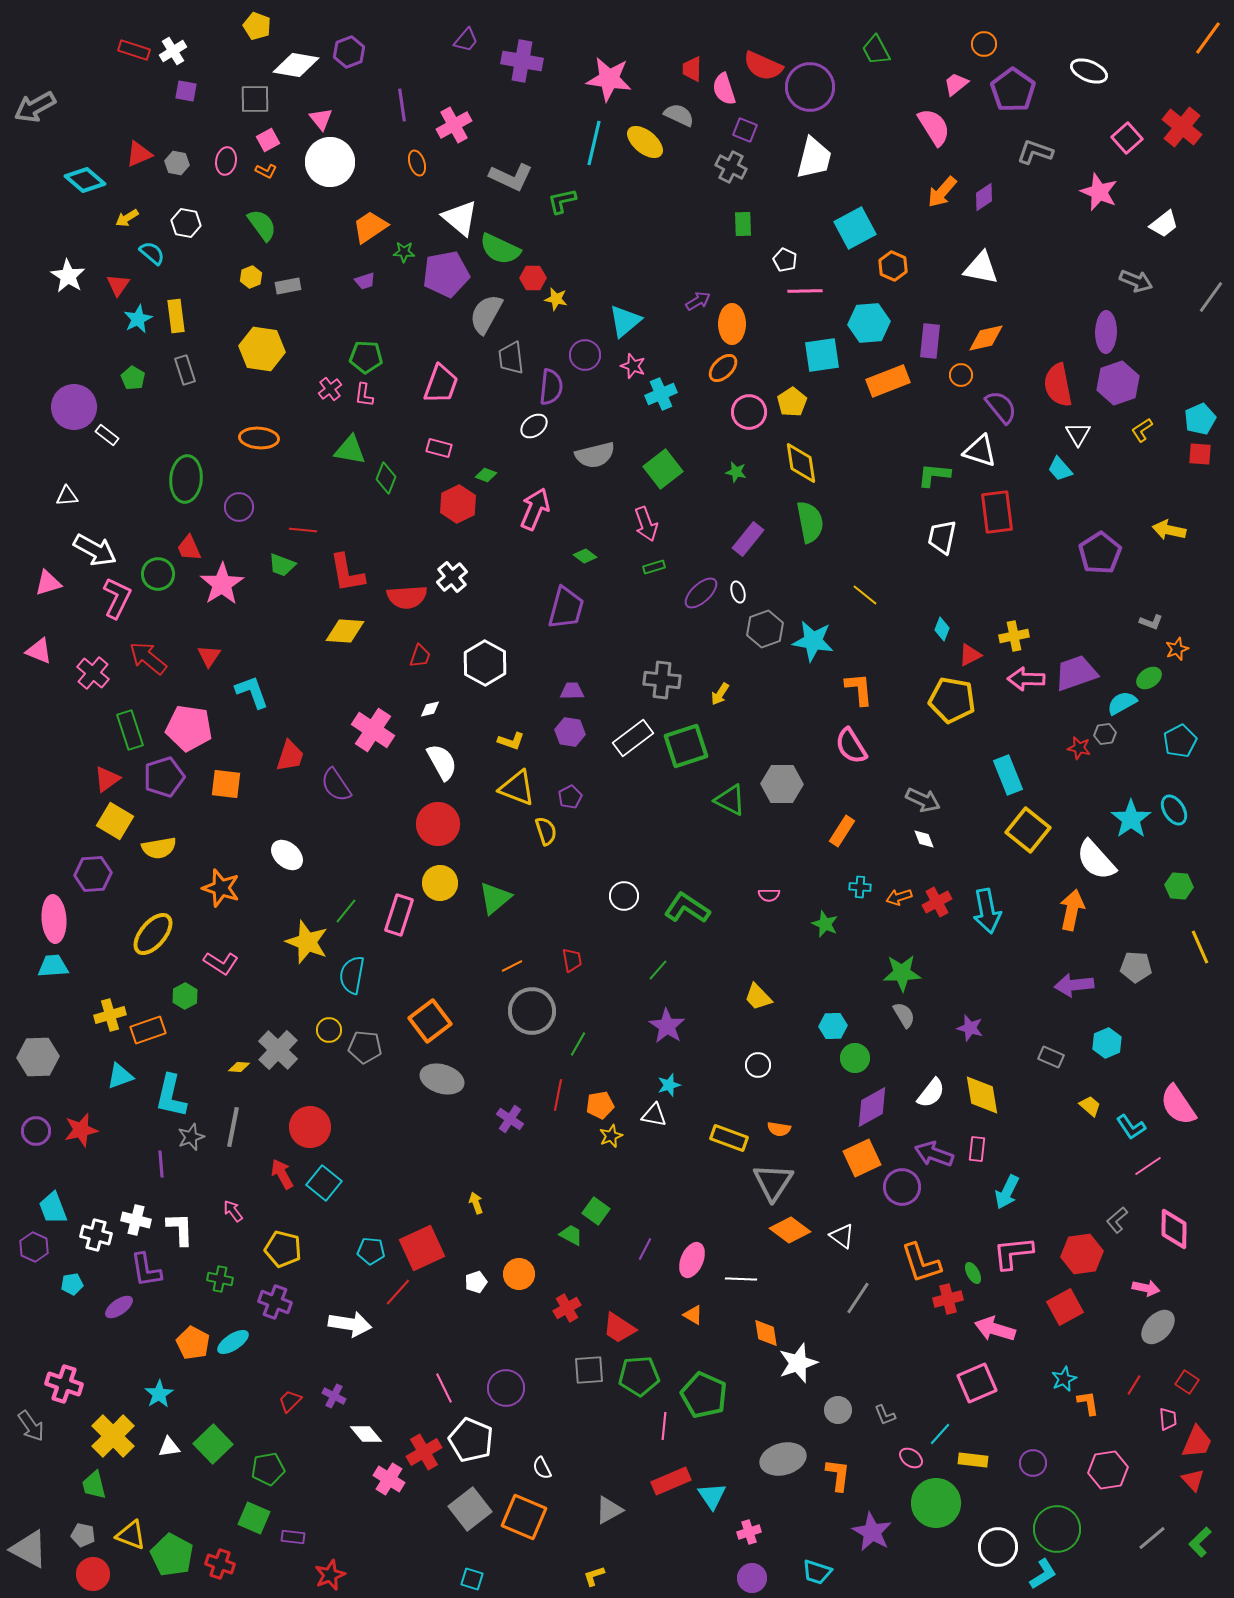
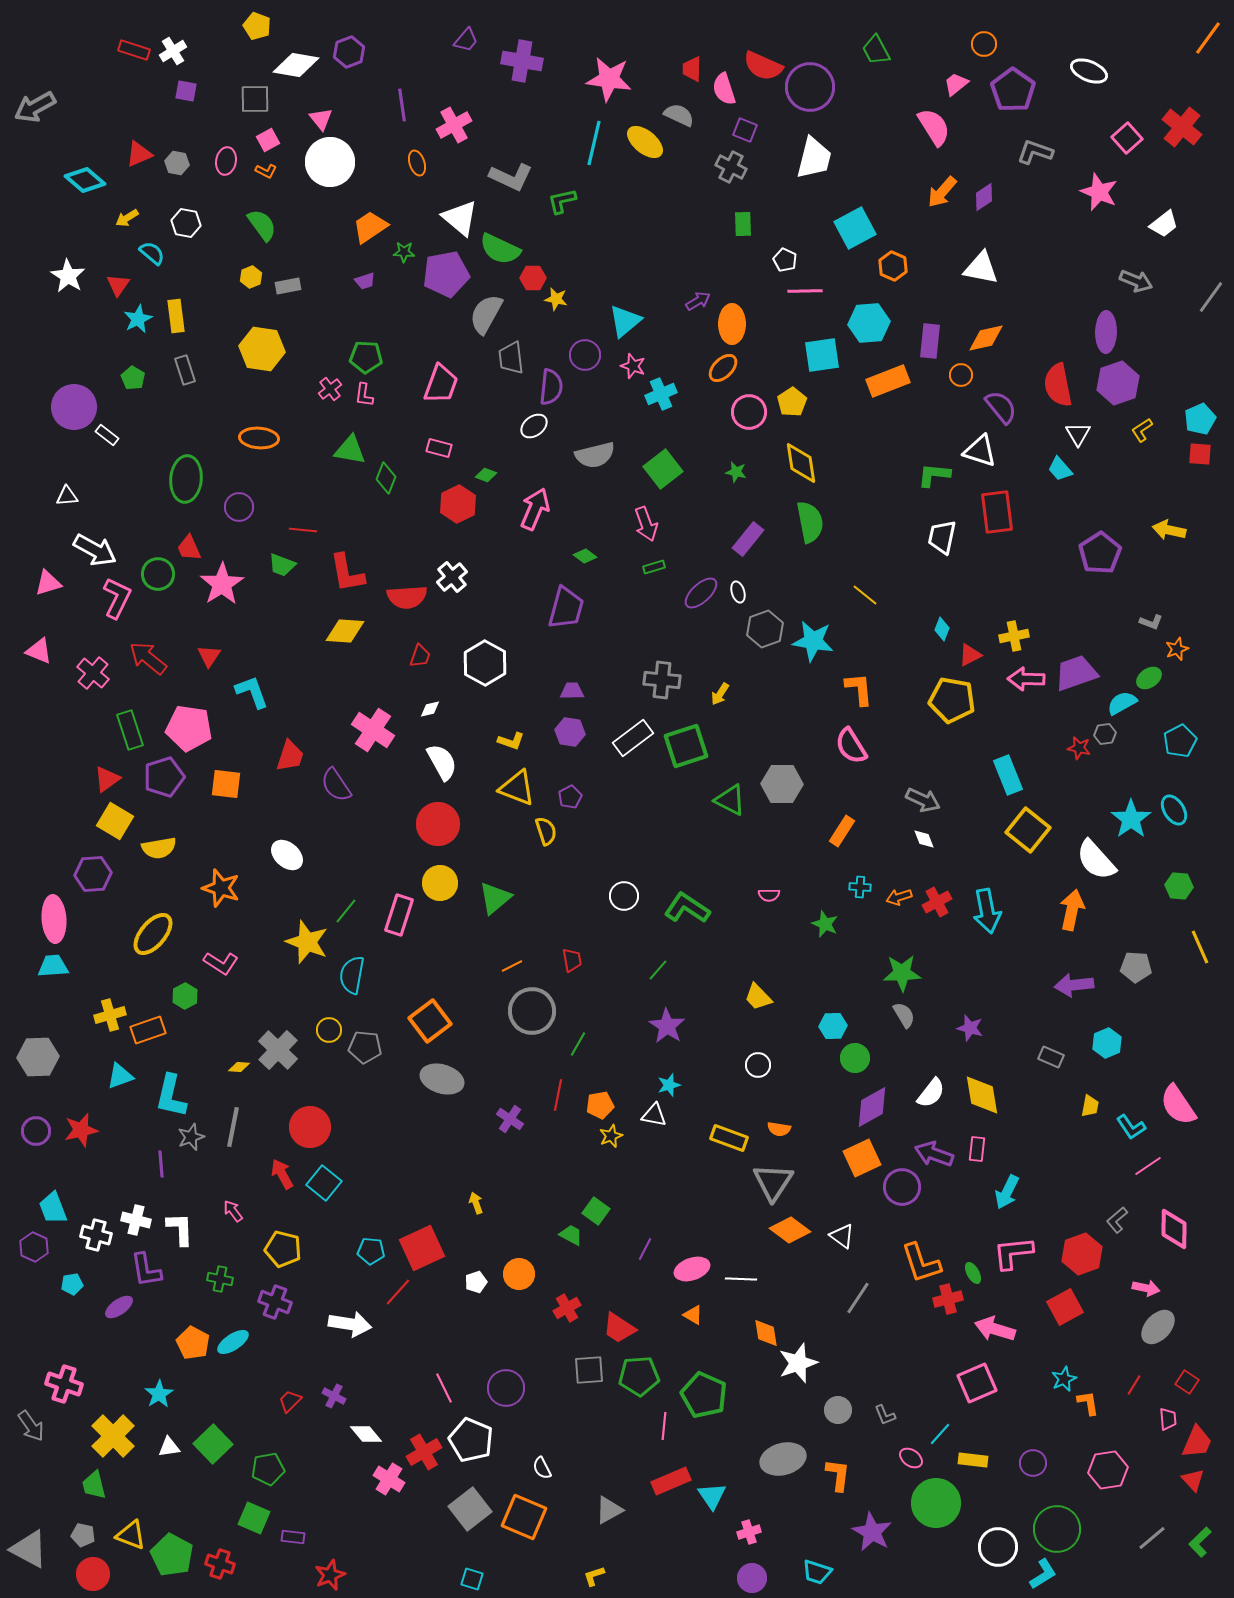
yellow trapezoid at (1090, 1106): rotated 60 degrees clockwise
red hexagon at (1082, 1254): rotated 12 degrees counterclockwise
pink ellipse at (692, 1260): moved 9 px down; rotated 48 degrees clockwise
